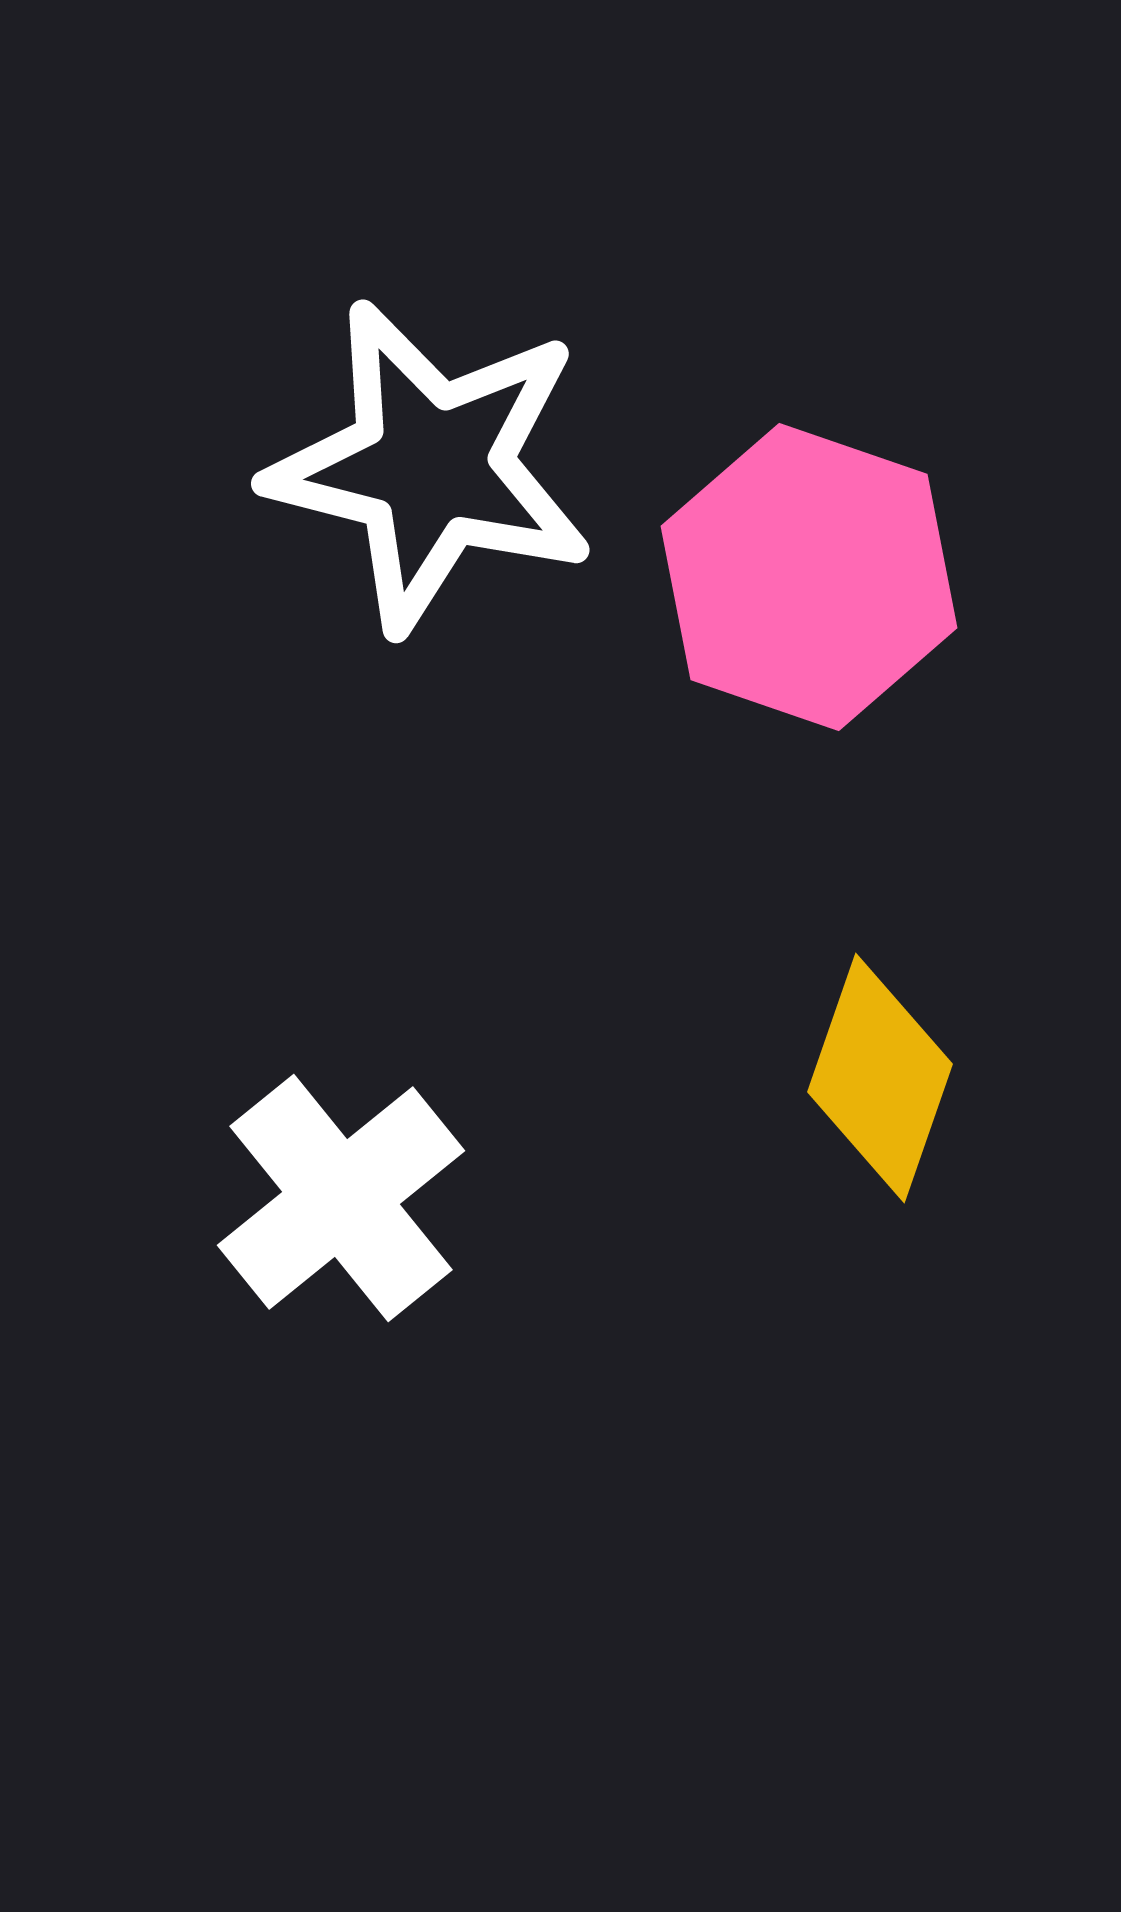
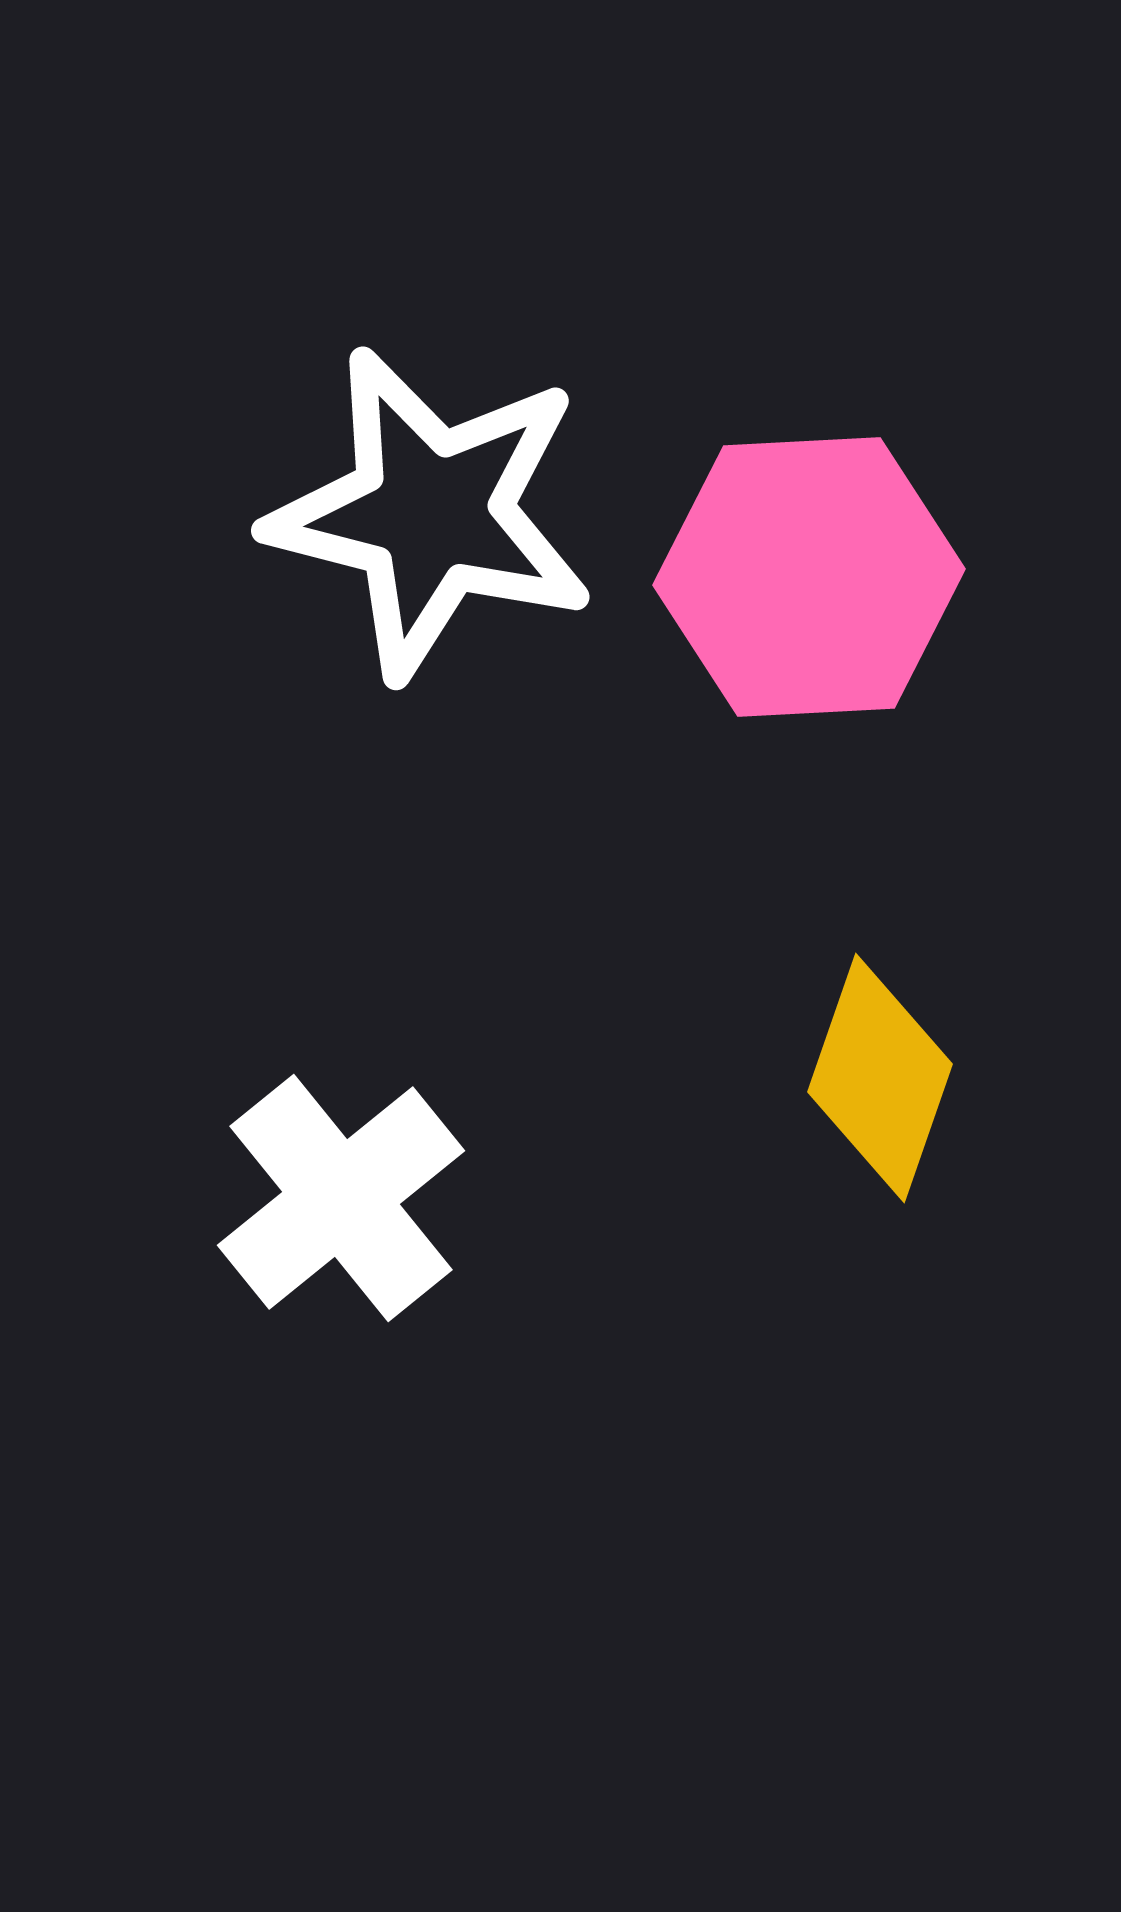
white star: moved 47 px down
pink hexagon: rotated 22 degrees counterclockwise
